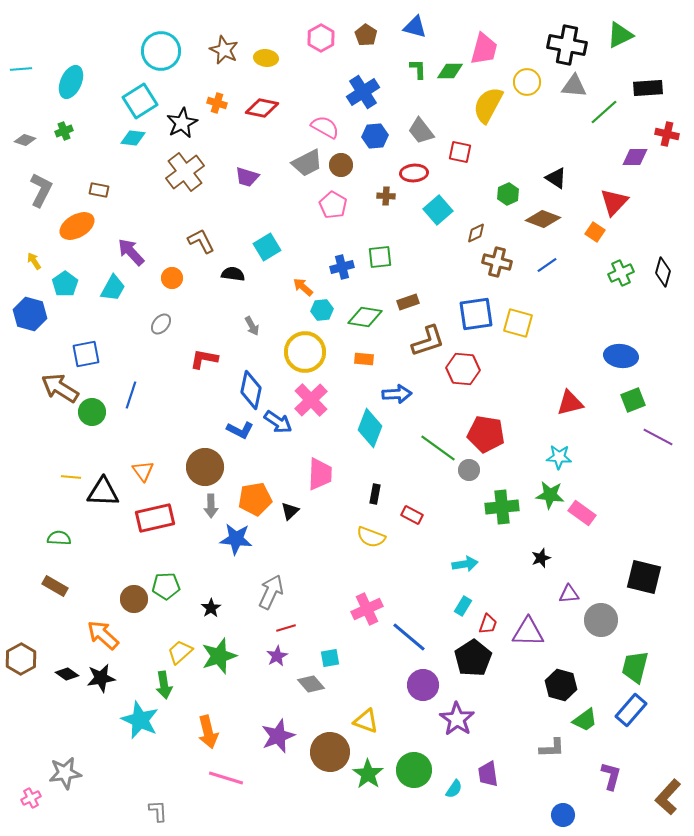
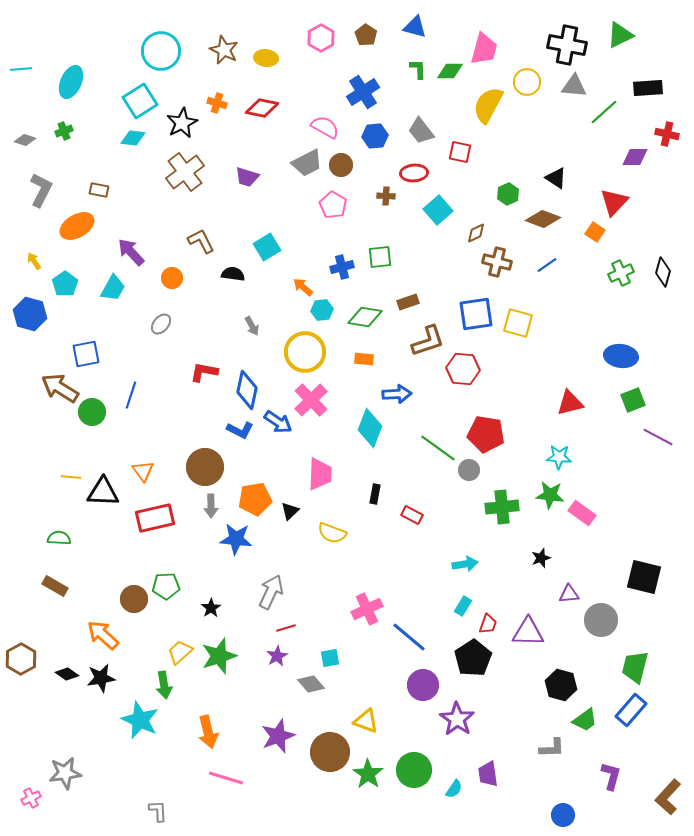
red L-shape at (204, 359): moved 13 px down
blue diamond at (251, 390): moved 4 px left
yellow semicircle at (371, 537): moved 39 px left, 4 px up
